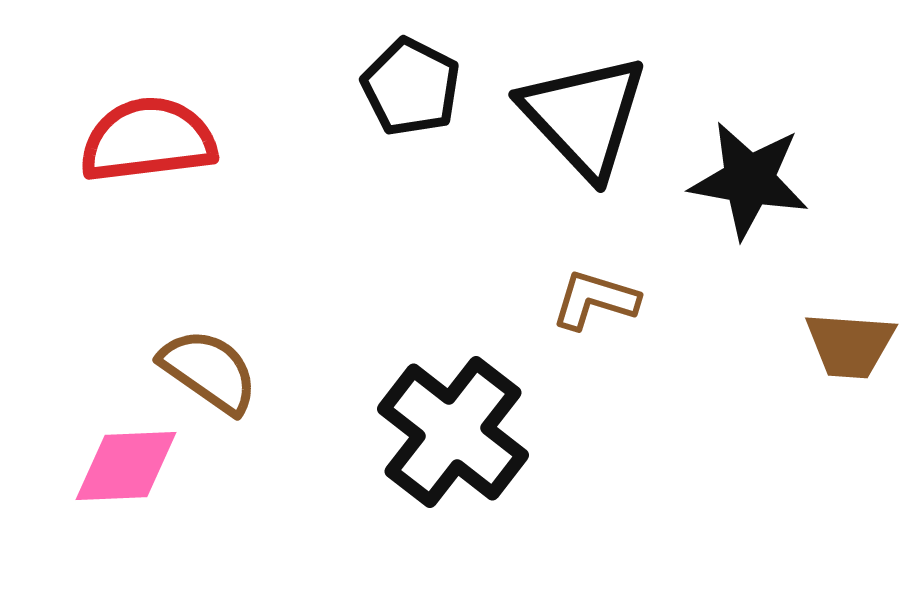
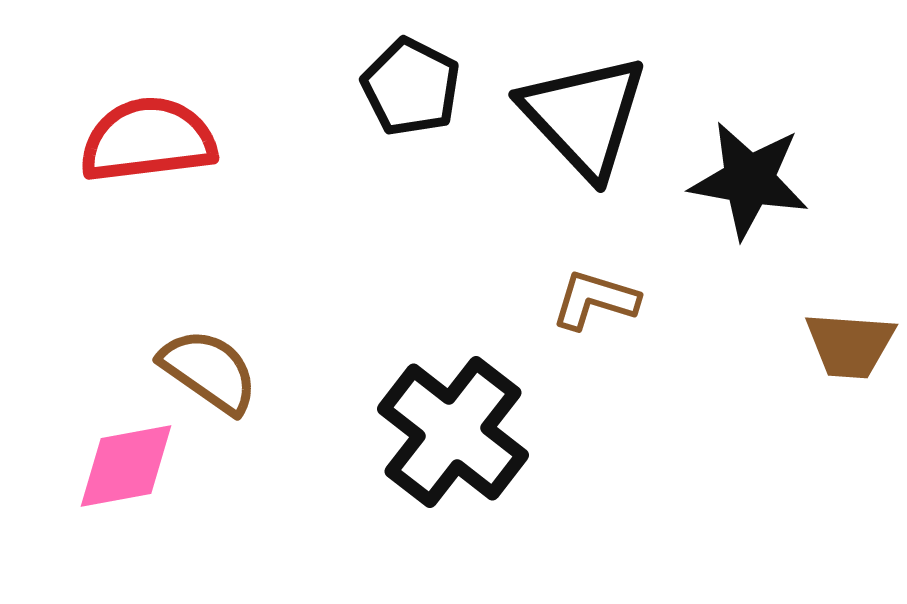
pink diamond: rotated 8 degrees counterclockwise
